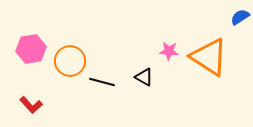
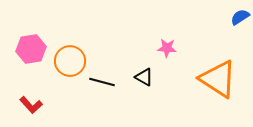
pink star: moved 2 px left, 3 px up
orange triangle: moved 9 px right, 22 px down
